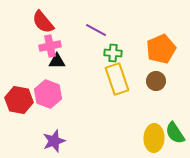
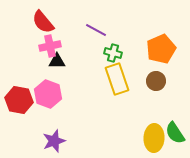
green cross: rotated 12 degrees clockwise
